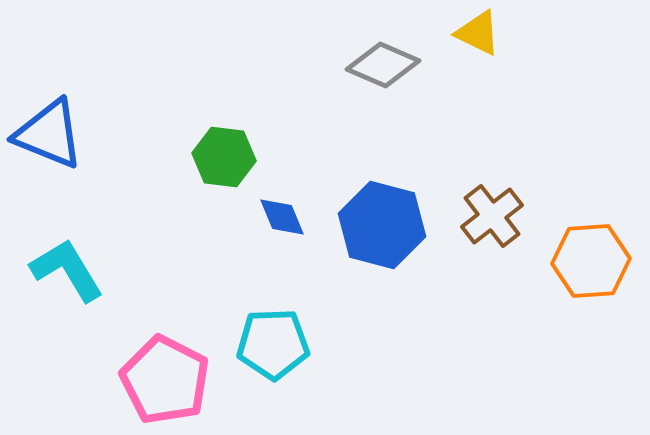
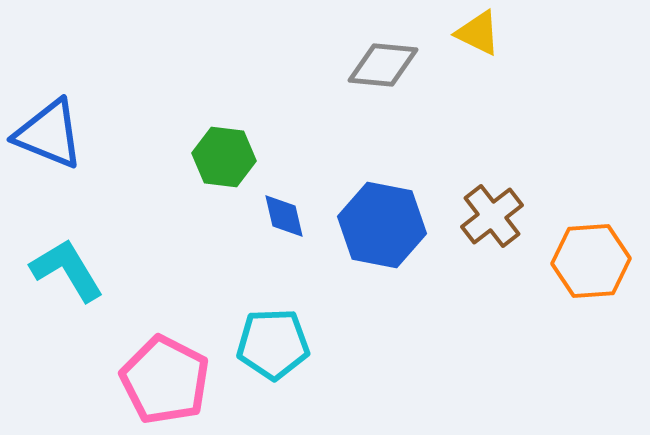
gray diamond: rotated 18 degrees counterclockwise
blue diamond: moved 2 px right, 1 px up; rotated 9 degrees clockwise
blue hexagon: rotated 4 degrees counterclockwise
